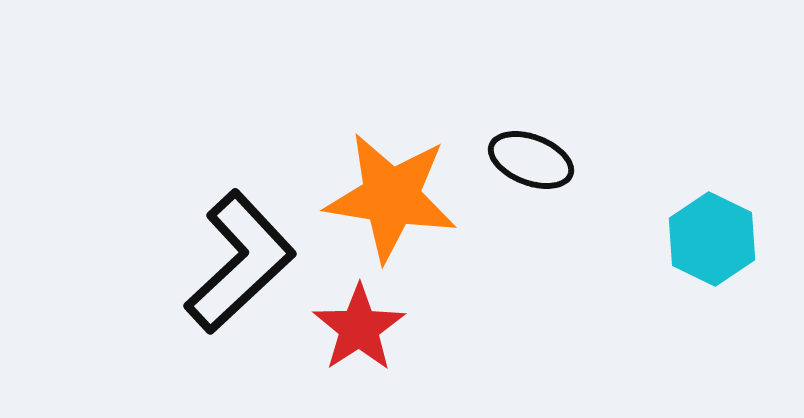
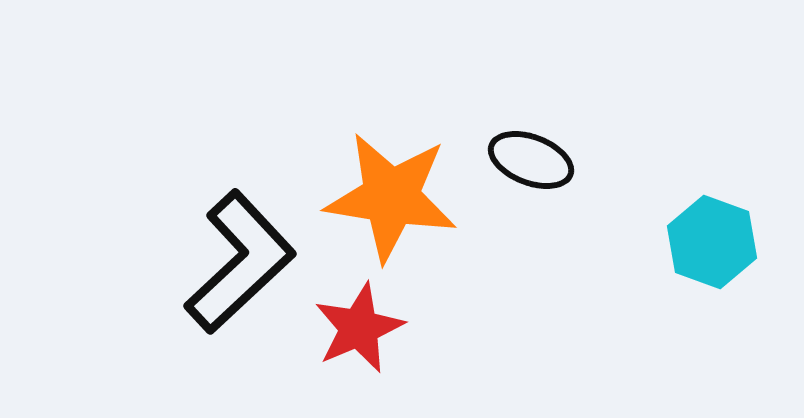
cyan hexagon: moved 3 px down; rotated 6 degrees counterclockwise
red star: rotated 10 degrees clockwise
